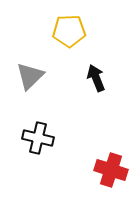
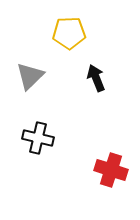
yellow pentagon: moved 2 px down
